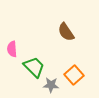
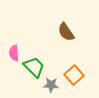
pink semicircle: moved 2 px right, 4 px down
